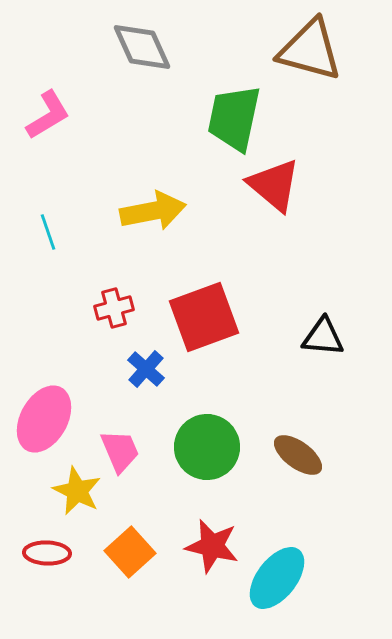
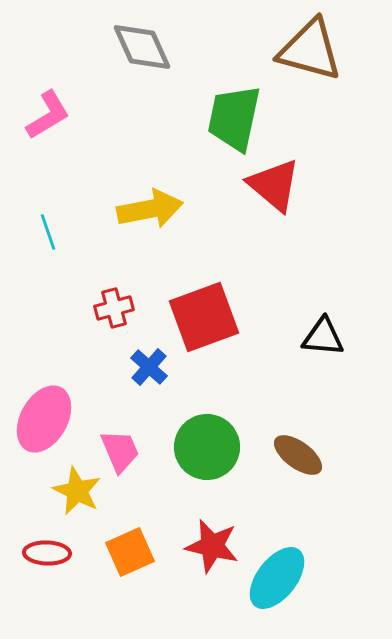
yellow arrow: moved 3 px left, 2 px up
blue cross: moved 3 px right, 2 px up
orange square: rotated 18 degrees clockwise
